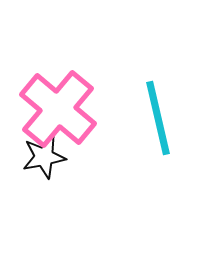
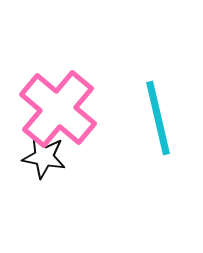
black star: rotated 21 degrees clockwise
